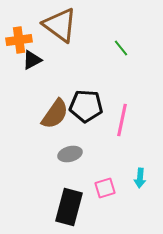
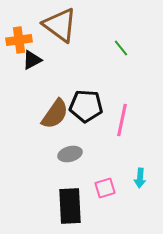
black rectangle: moved 1 px right, 1 px up; rotated 18 degrees counterclockwise
